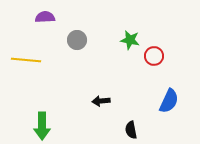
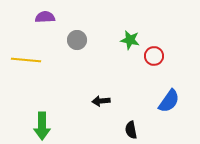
blue semicircle: rotated 10 degrees clockwise
